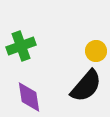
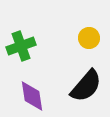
yellow circle: moved 7 px left, 13 px up
purple diamond: moved 3 px right, 1 px up
